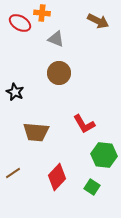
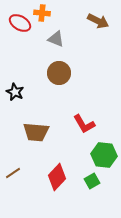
green square: moved 6 px up; rotated 28 degrees clockwise
